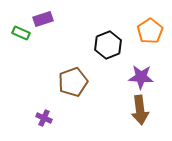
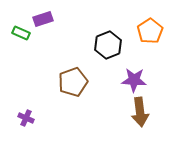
purple star: moved 7 px left, 3 px down
brown arrow: moved 2 px down
purple cross: moved 18 px left
